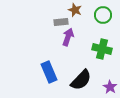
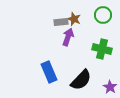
brown star: moved 1 px left, 9 px down
